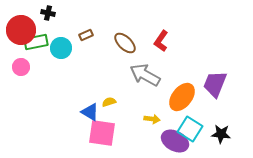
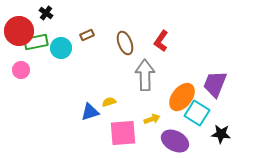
black cross: moved 2 px left; rotated 24 degrees clockwise
red circle: moved 2 px left, 1 px down
brown rectangle: moved 1 px right
brown ellipse: rotated 25 degrees clockwise
pink circle: moved 3 px down
gray arrow: rotated 60 degrees clockwise
blue triangle: rotated 48 degrees counterclockwise
yellow arrow: rotated 28 degrees counterclockwise
cyan square: moved 7 px right, 16 px up
pink square: moved 21 px right; rotated 12 degrees counterclockwise
